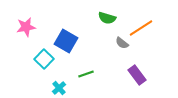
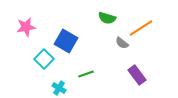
cyan cross: rotated 16 degrees counterclockwise
